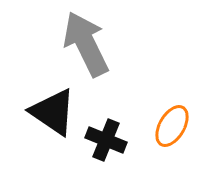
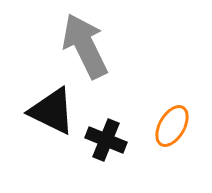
gray arrow: moved 1 px left, 2 px down
black triangle: moved 1 px left, 1 px up; rotated 8 degrees counterclockwise
